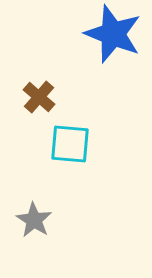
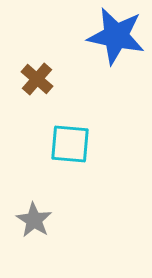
blue star: moved 3 px right, 2 px down; rotated 10 degrees counterclockwise
brown cross: moved 2 px left, 18 px up
